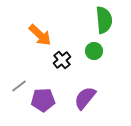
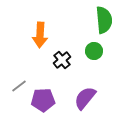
orange arrow: rotated 50 degrees clockwise
